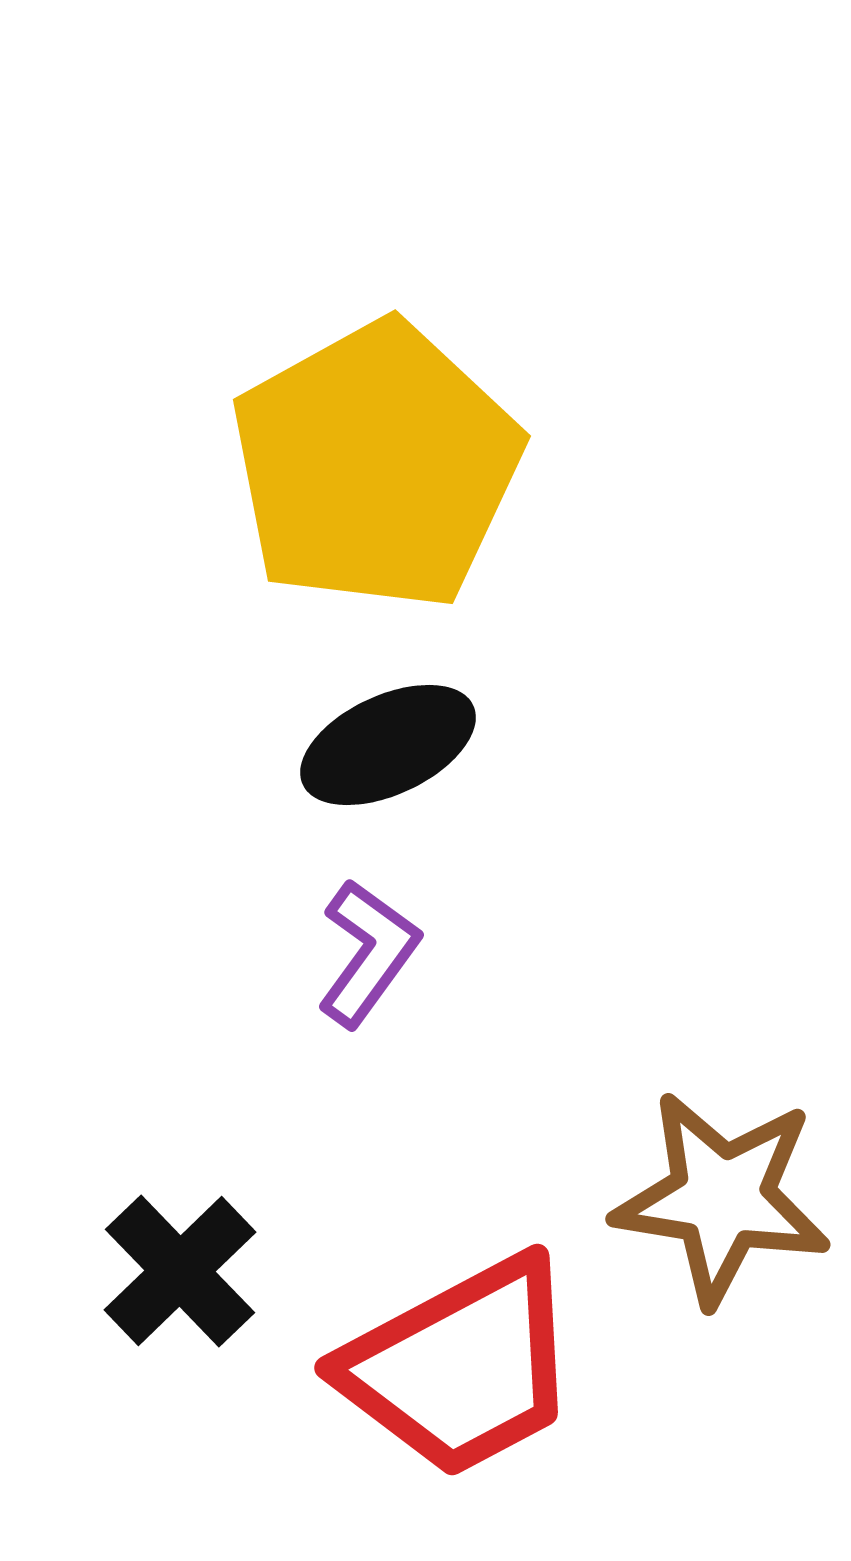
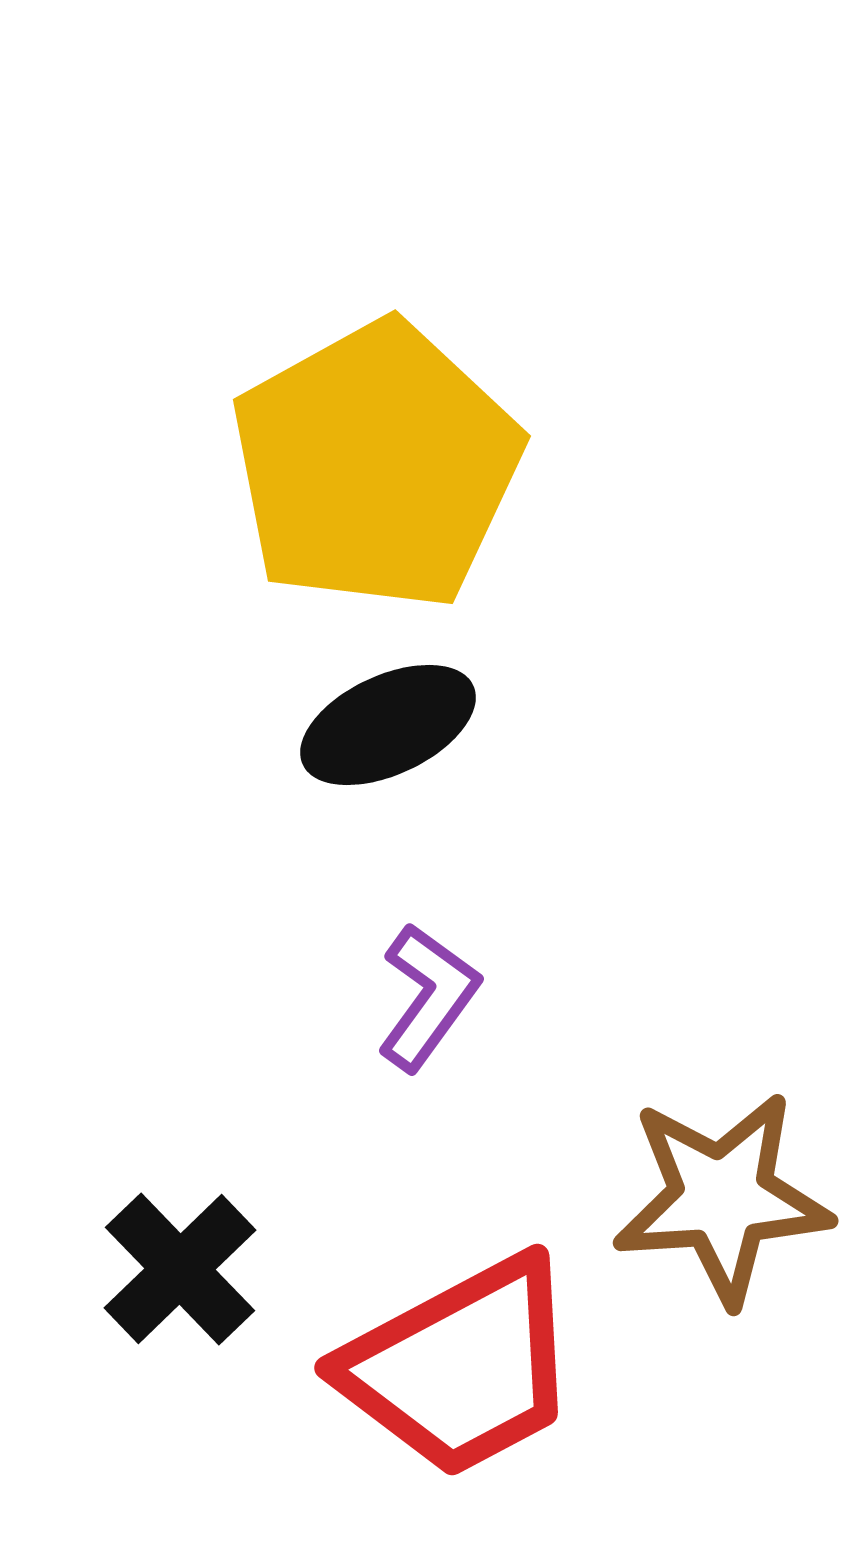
black ellipse: moved 20 px up
purple L-shape: moved 60 px right, 44 px down
brown star: rotated 13 degrees counterclockwise
black cross: moved 2 px up
